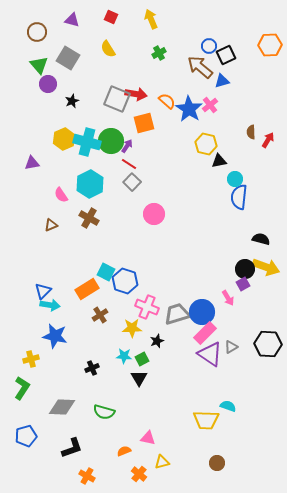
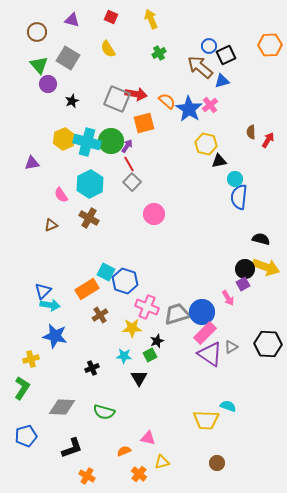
red line at (129, 164): rotated 28 degrees clockwise
green square at (142, 359): moved 8 px right, 4 px up
